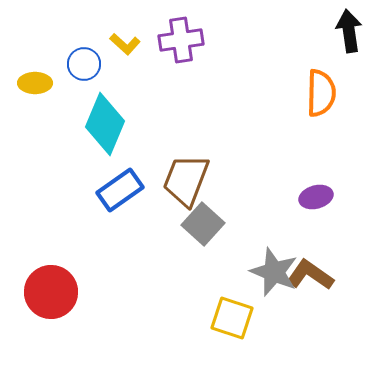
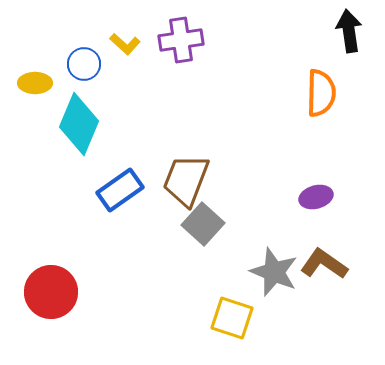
cyan diamond: moved 26 px left
brown L-shape: moved 14 px right, 11 px up
